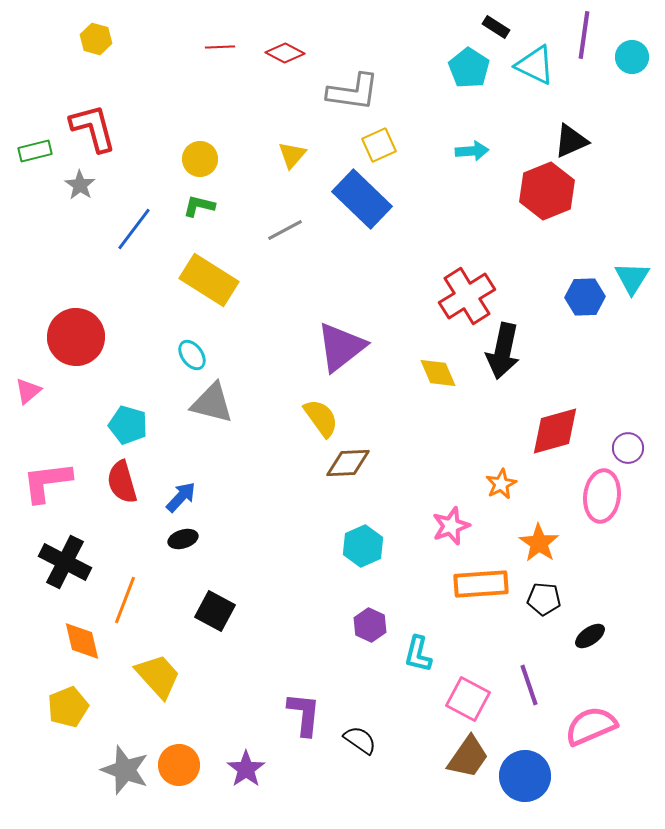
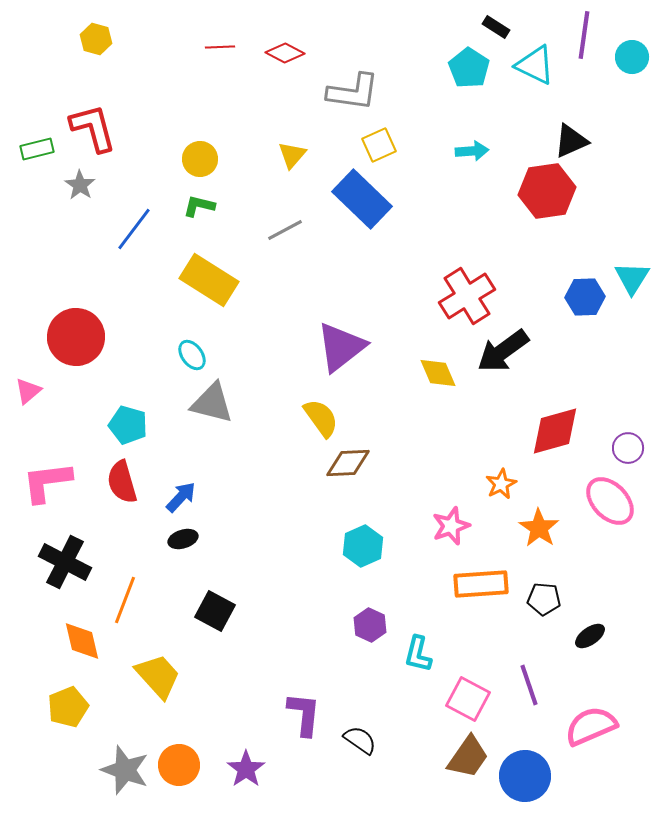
green rectangle at (35, 151): moved 2 px right, 2 px up
red hexagon at (547, 191): rotated 14 degrees clockwise
black arrow at (503, 351): rotated 42 degrees clockwise
pink ellipse at (602, 496): moved 8 px right, 5 px down; rotated 51 degrees counterclockwise
orange star at (539, 543): moved 15 px up
